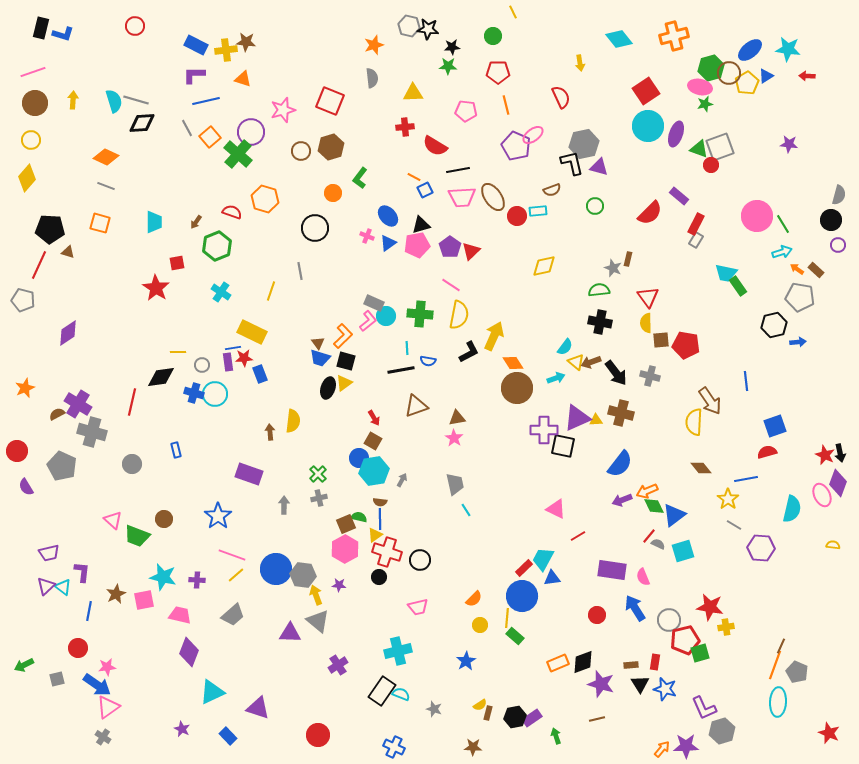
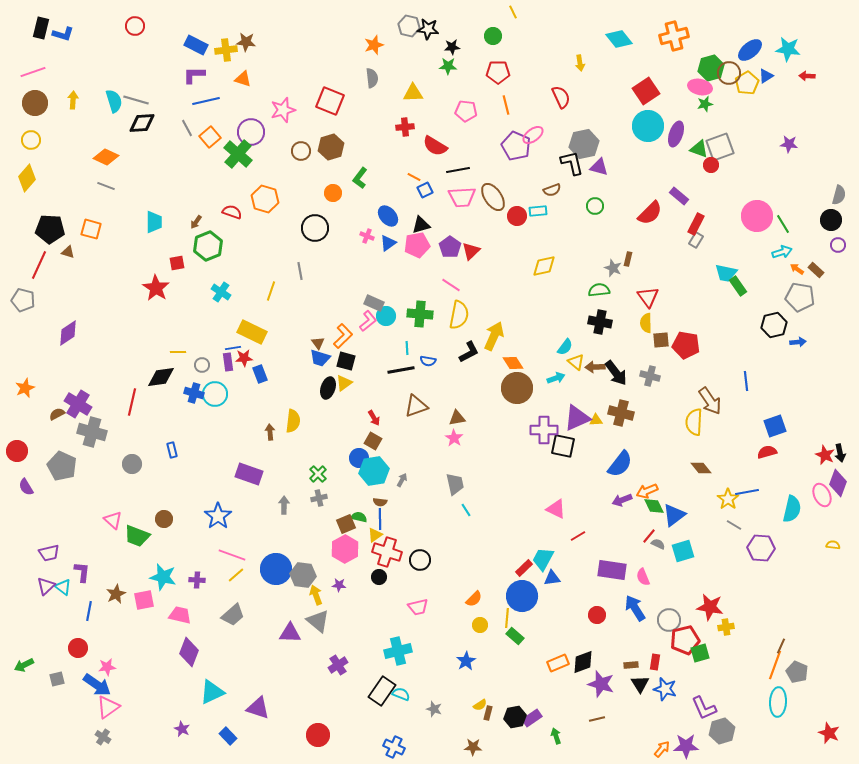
orange square at (100, 223): moved 9 px left, 6 px down
green hexagon at (217, 246): moved 9 px left
brown arrow at (591, 362): moved 4 px right, 5 px down; rotated 18 degrees clockwise
blue rectangle at (176, 450): moved 4 px left
blue line at (746, 479): moved 1 px right, 13 px down
